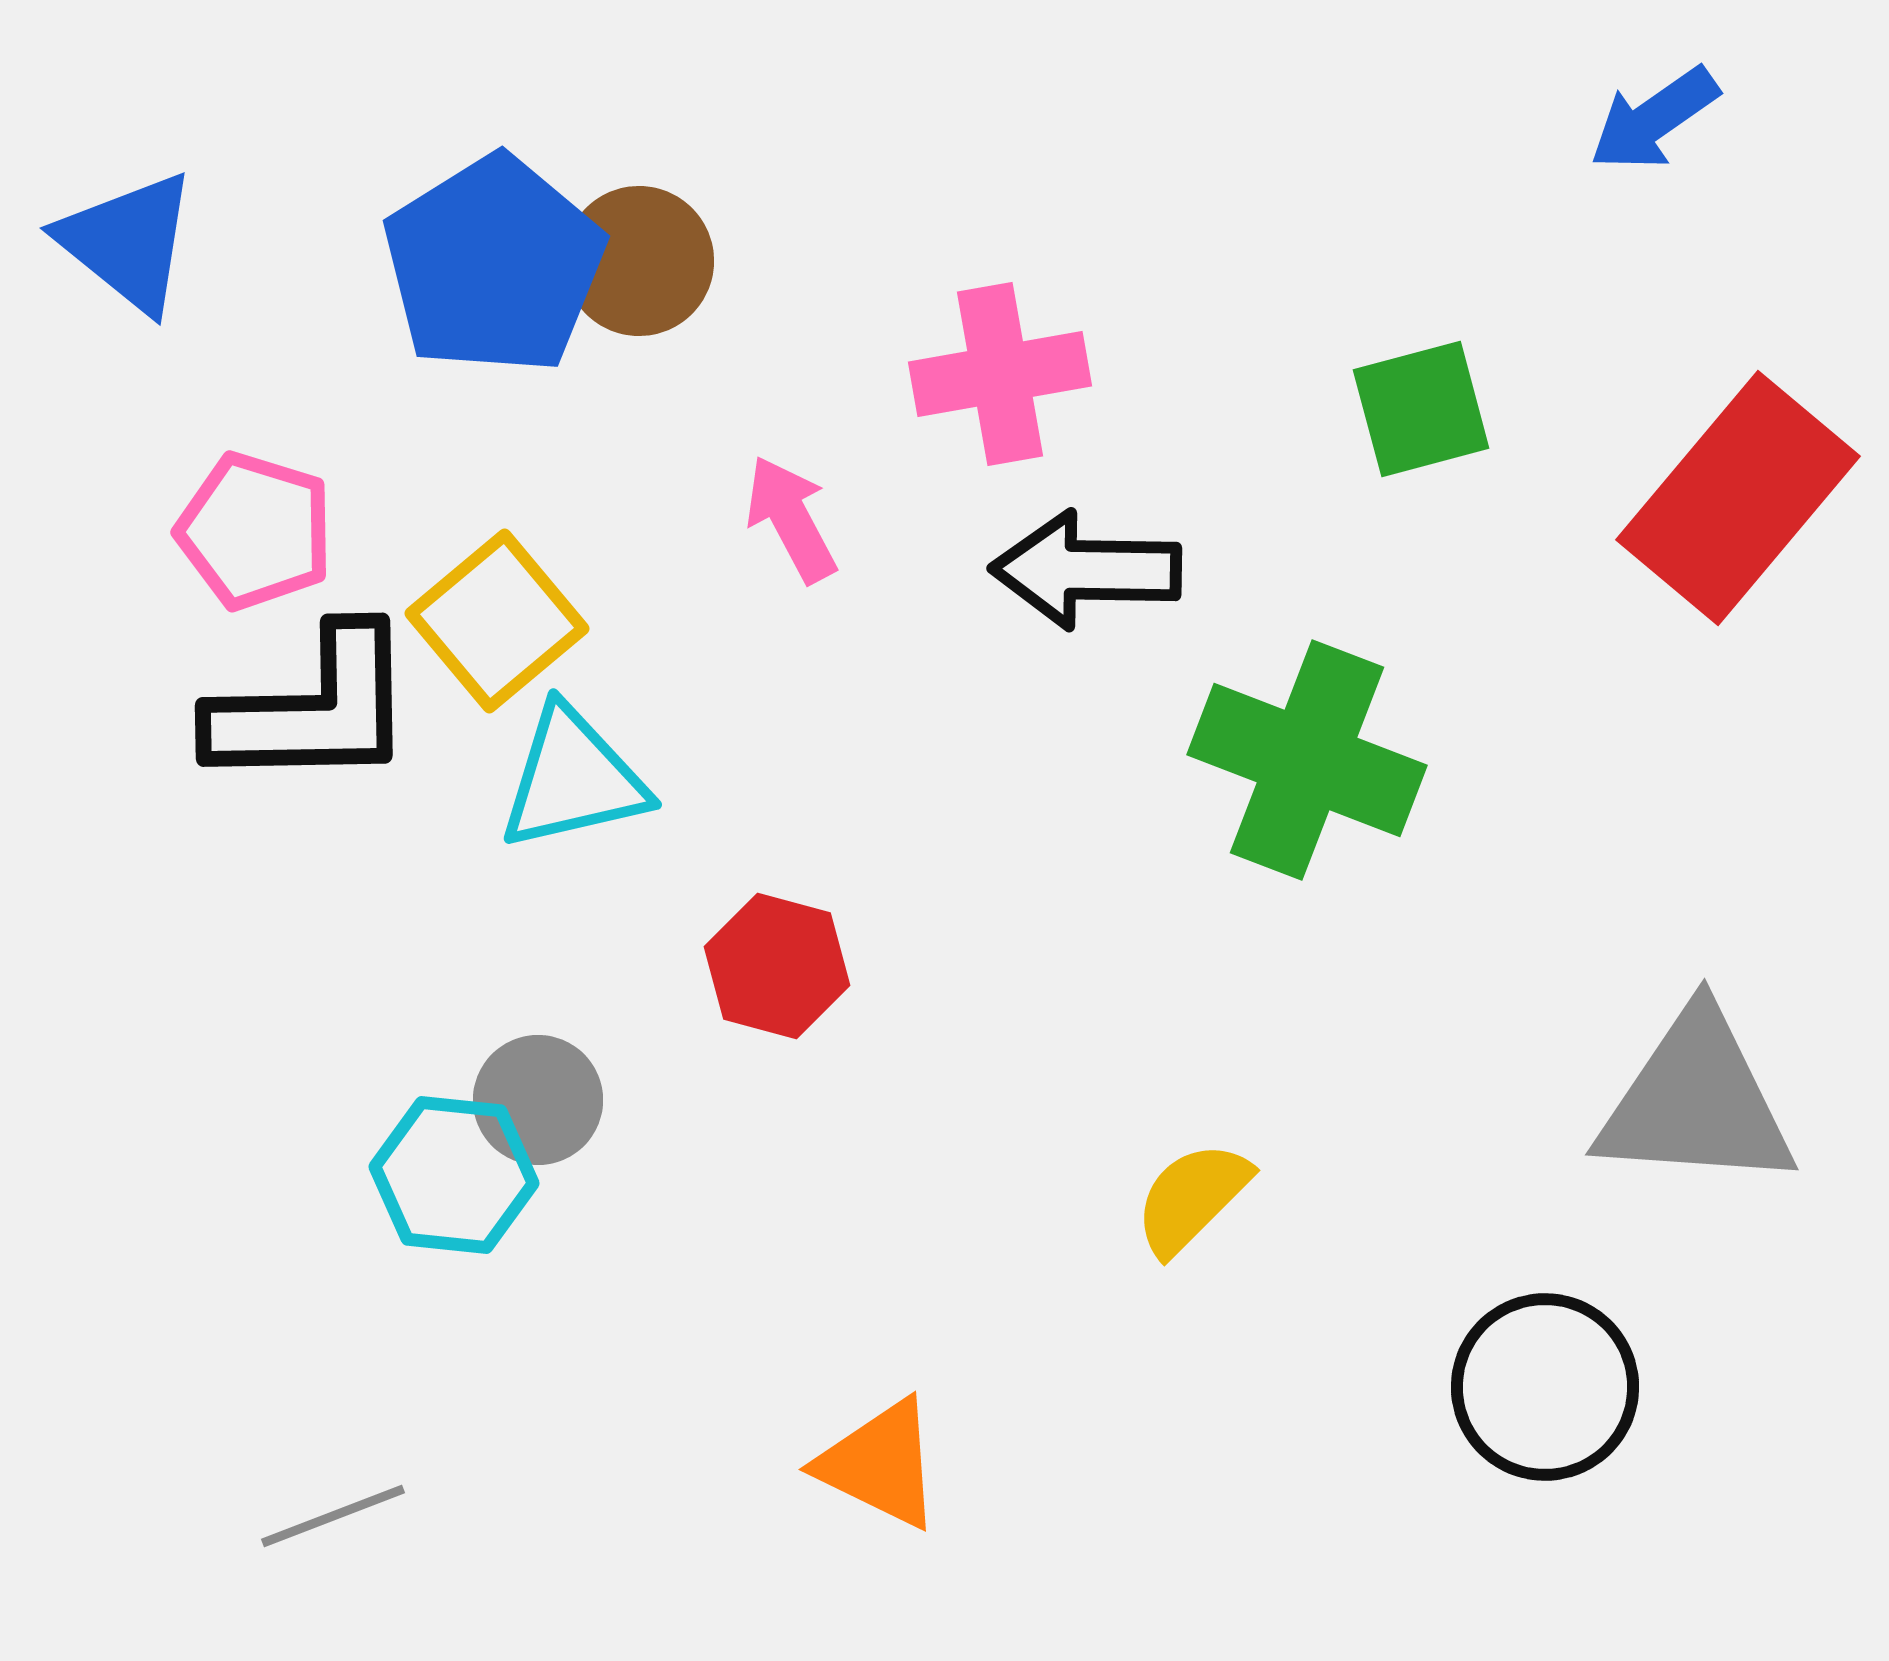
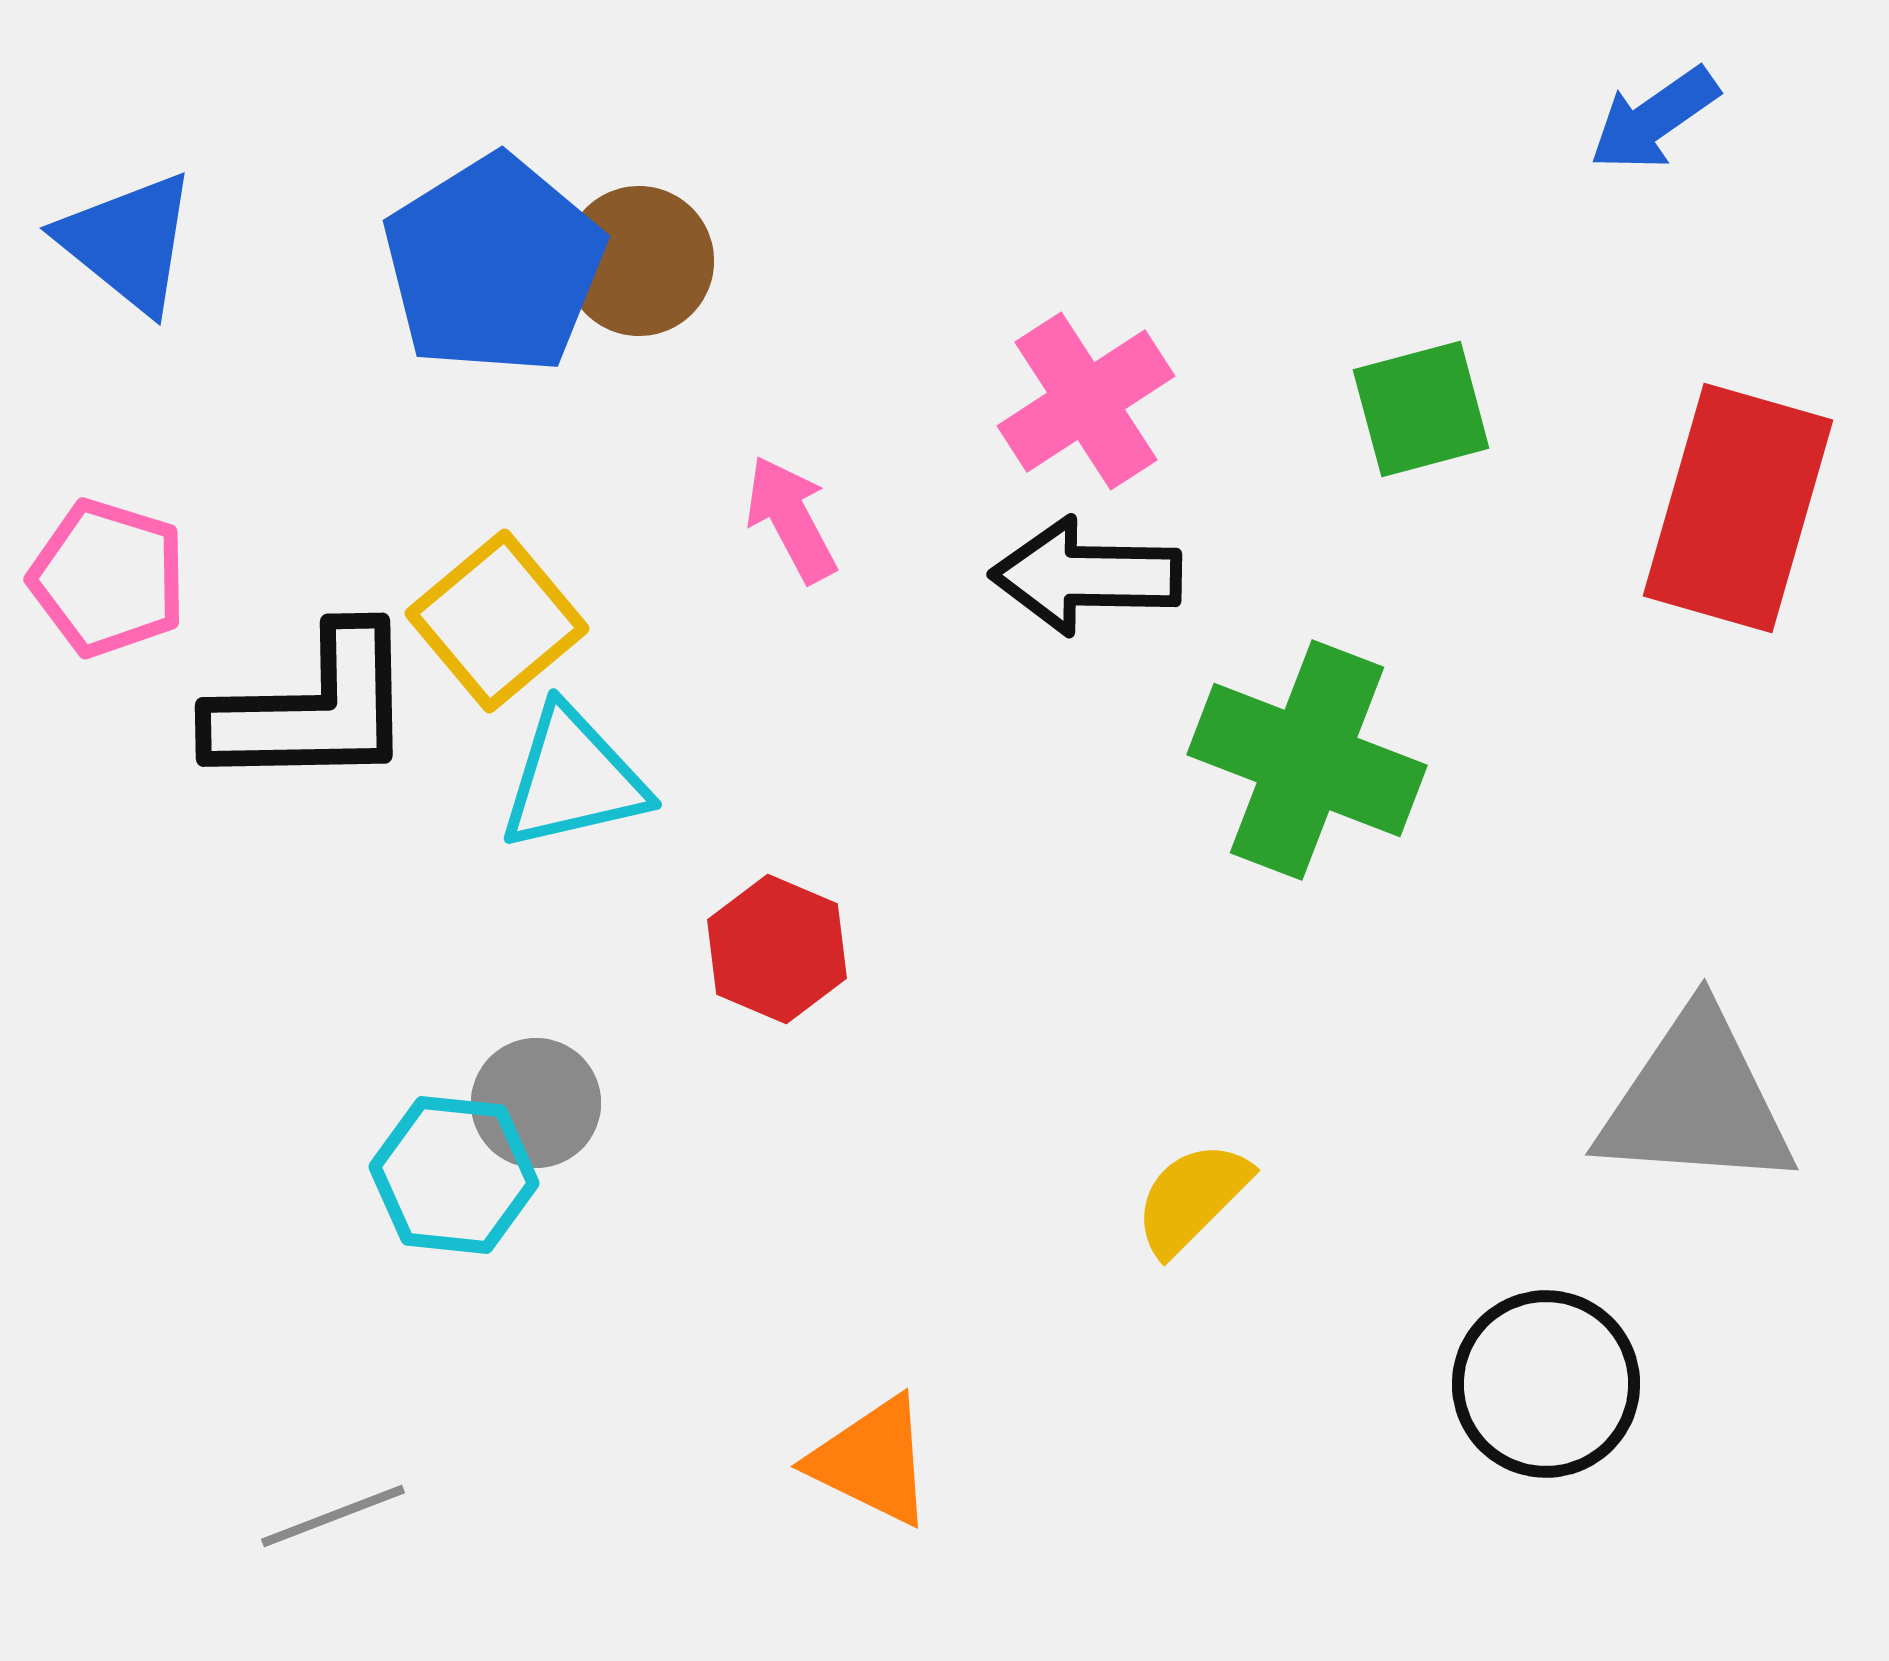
pink cross: moved 86 px right, 27 px down; rotated 23 degrees counterclockwise
red rectangle: moved 10 px down; rotated 24 degrees counterclockwise
pink pentagon: moved 147 px left, 47 px down
black arrow: moved 6 px down
red hexagon: moved 17 px up; rotated 8 degrees clockwise
gray circle: moved 2 px left, 3 px down
black circle: moved 1 px right, 3 px up
orange triangle: moved 8 px left, 3 px up
